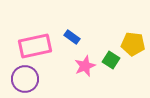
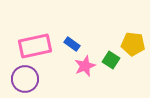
blue rectangle: moved 7 px down
